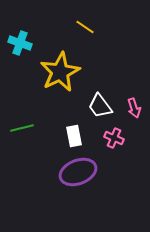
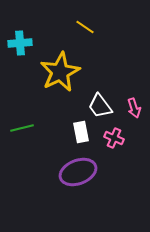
cyan cross: rotated 25 degrees counterclockwise
white rectangle: moved 7 px right, 4 px up
